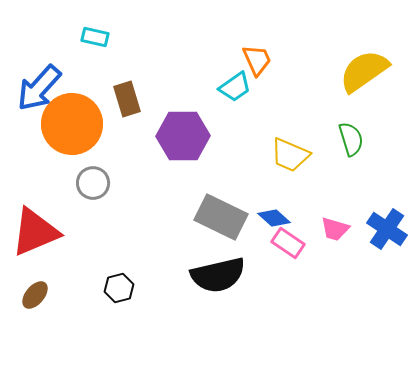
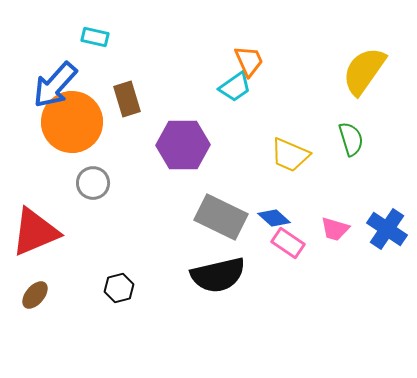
orange trapezoid: moved 8 px left, 1 px down
yellow semicircle: rotated 20 degrees counterclockwise
blue arrow: moved 16 px right, 3 px up
orange circle: moved 2 px up
purple hexagon: moved 9 px down
